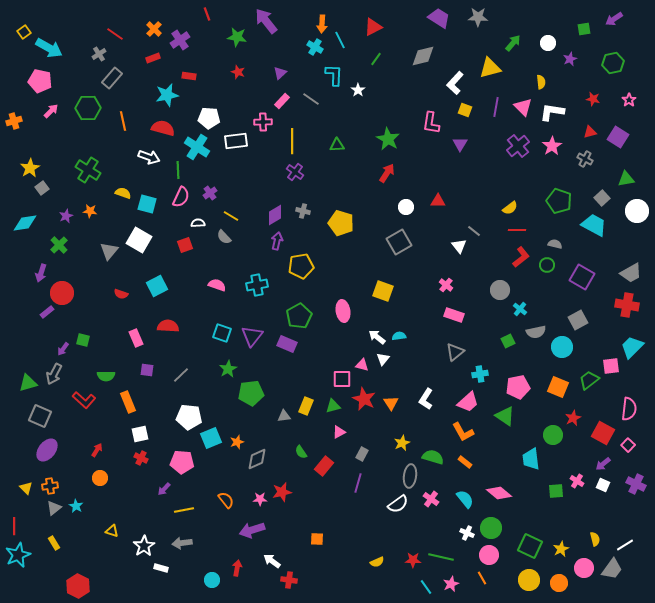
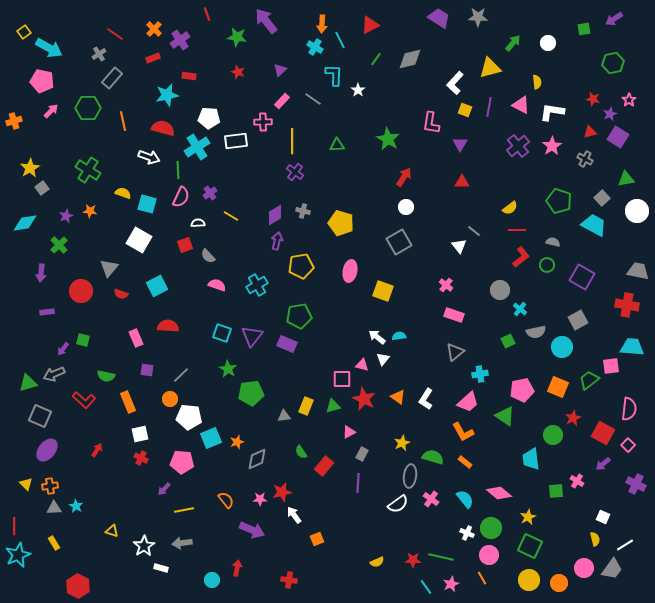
red triangle at (373, 27): moved 3 px left, 2 px up
gray diamond at (423, 56): moved 13 px left, 3 px down
purple star at (570, 59): moved 40 px right, 55 px down
purple triangle at (280, 73): moved 3 px up
pink pentagon at (40, 81): moved 2 px right
yellow semicircle at (541, 82): moved 4 px left
gray line at (311, 99): moved 2 px right
purple line at (496, 107): moved 7 px left
pink triangle at (523, 107): moved 2 px left, 2 px up; rotated 18 degrees counterclockwise
cyan cross at (197, 147): rotated 25 degrees clockwise
red arrow at (387, 173): moved 17 px right, 4 px down
red triangle at (438, 201): moved 24 px right, 19 px up
gray semicircle at (224, 237): moved 16 px left, 19 px down
gray semicircle at (555, 244): moved 2 px left, 2 px up
gray triangle at (109, 251): moved 17 px down
purple arrow at (41, 273): rotated 12 degrees counterclockwise
gray trapezoid at (631, 273): moved 7 px right, 2 px up; rotated 140 degrees counterclockwise
cyan cross at (257, 285): rotated 20 degrees counterclockwise
red circle at (62, 293): moved 19 px right, 2 px up
pink ellipse at (343, 311): moved 7 px right, 40 px up; rotated 20 degrees clockwise
purple rectangle at (47, 312): rotated 32 degrees clockwise
green pentagon at (299, 316): rotated 20 degrees clockwise
cyan trapezoid at (632, 347): rotated 50 degrees clockwise
green star at (228, 369): rotated 12 degrees counterclockwise
gray arrow at (54, 374): rotated 40 degrees clockwise
green semicircle at (106, 376): rotated 12 degrees clockwise
pink pentagon at (518, 387): moved 4 px right, 3 px down
orange triangle at (391, 403): moved 7 px right, 6 px up; rotated 21 degrees counterclockwise
pink triangle at (339, 432): moved 10 px right
orange circle at (100, 478): moved 70 px right, 79 px up
purple line at (358, 483): rotated 12 degrees counterclockwise
white square at (603, 485): moved 32 px down
yellow triangle at (26, 488): moved 4 px up
gray triangle at (54, 508): rotated 35 degrees clockwise
purple arrow at (252, 530): rotated 140 degrees counterclockwise
orange square at (317, 539): rotated 24 degrees counterclockwise
yellow star at (561, 549): moved 33 px left, 32 px up
white arrow at (272, 561): moved 22 px right, 46 px up; rotated 18 degrees clockwise
